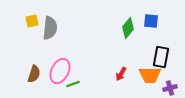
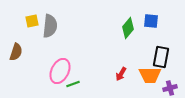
gray semicircle: moved 2 px up
brown semicircle: moved 18 px left, 22 px up
